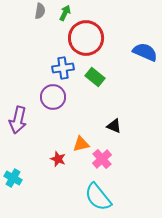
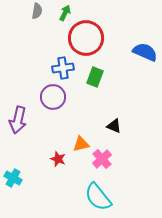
gray semicircle: moved 3 px left
green rectangle: rotated 72 degrees clockwise
